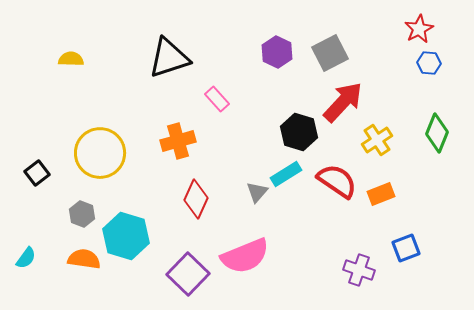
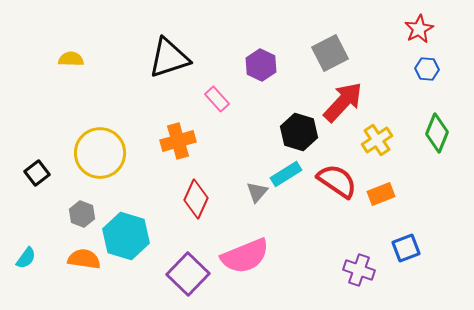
purple hexagon: moved 16 px left, 13 px down
blue hexagon: moved 2 px left, 6 px down
